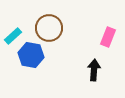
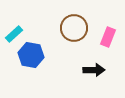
brown circle: moved 25 px right
cyan rectangle: moved 1 px right, 2 px up
black arrow: rotated 85 degrees clockwise
